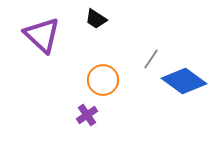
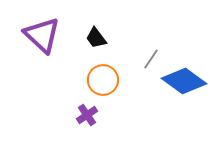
black trapezoid: moved 19 px down; rotated 20 degrees clockwise
